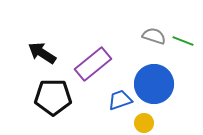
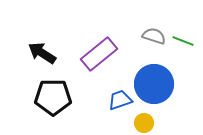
purple rectangle: moved 6 px right, 10 px up
